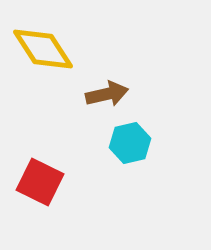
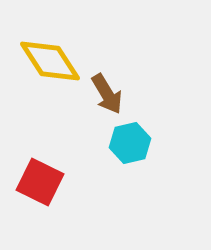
yellow diamond: moved 7 px right, 12 px down
brown arrow: rotated 72 degrees clockwise
